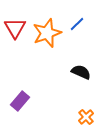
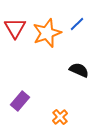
black semicircle: moved 2 px left, 2 px up
orange cross: moved 26 px left
